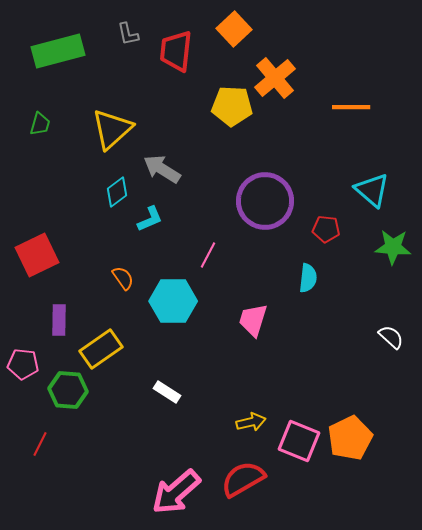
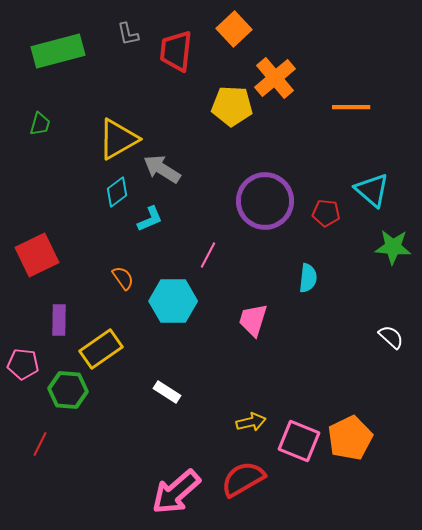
yellow triangle: moved 6 px right, 10 px down; rotated 12 degrees clockwise
red pentagon: moved 16 px up
